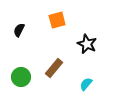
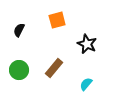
green circle: moved 2 px left, 7 px up
